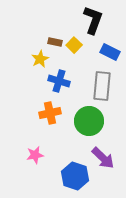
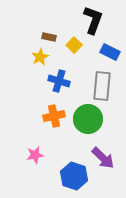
brown rectangle: moved 6 px left, 5 px up
yellow star: moved 2 px up
orange cross: moved 4 px right, 3 px down
green circle: moved 1 px left, 2 px up
blue hexagon: moved 1 px left
